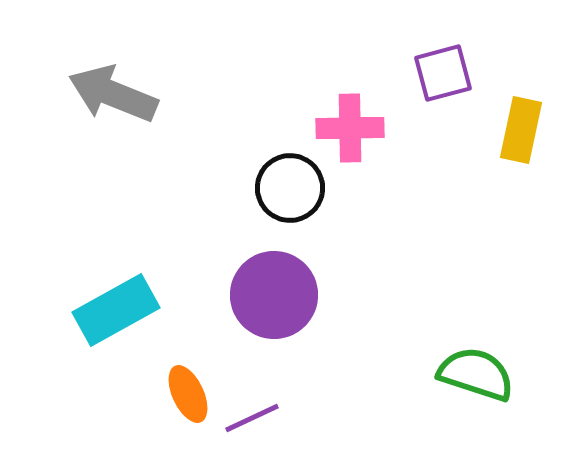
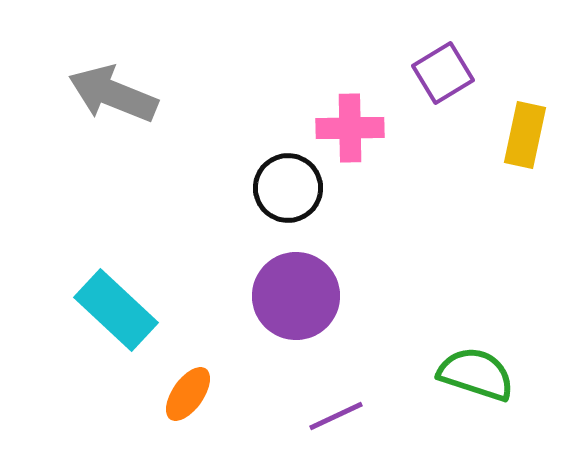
purple square: rotated 16 degrees counterclockwise
yellow rectangle: moved 4 px right, 5 px down
black circle: moved 2 px left
purple circle: moved 22 px right, 1 px down
cyan rectangle: rotated 72 degrees clockwise
orange ellipse: rotated 60 degrees clockwise
purple line: moved 84 px right, 2 px up
